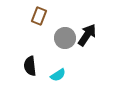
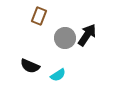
black semicircle: rotated 60 degrees counterclockwise
